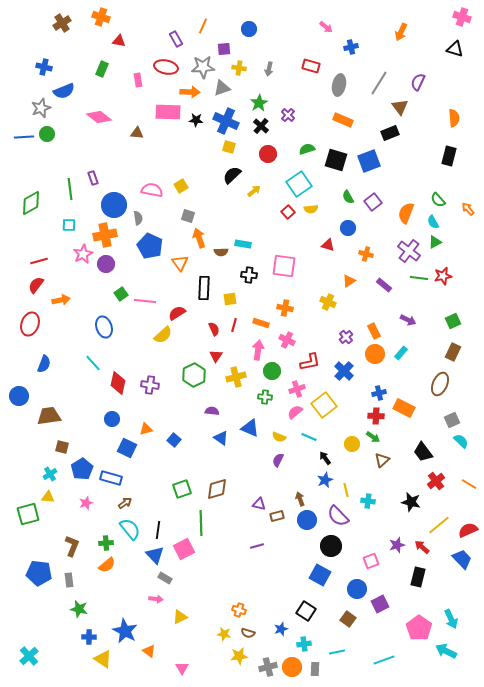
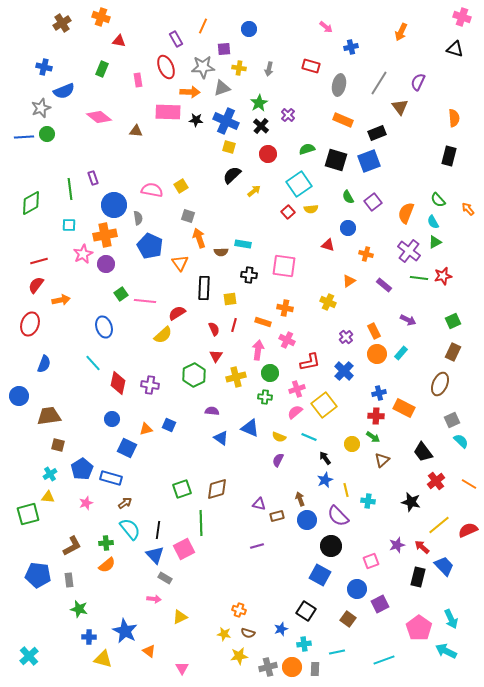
red ellipse at (166, 67): rotated 55 degrees clockwise
brown triangle at (137, 133): moved 1 px left, 2 px up
black rectangle at (390, 133): moved 13 px left
orange rectangle at (261, 323): moved 2 px right, 1 px up
orange circle at (375, 354): moved 2 px right
green circle at (272, 371): moved 2 px left, 2 px down
blue square at (174, 440): moved 5 px left, 15 px up; rotated 16 degrees counterclockwise
brown square at (62, 447): moved 4 px left, 2 px up
brown L-shape at (72, 546): rotated 40 degrees clockwise
blue trapezoid at (462, 559): moved 18 px left, 7 px down
blue pentagon at (39, 573): moved 1 px left, 2 px down
pink arrow at (156, 599): moved 2 px left
yellow triangle at (103, 659): rotated 18 degrees counterclockwise
